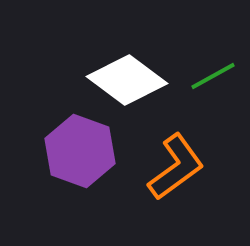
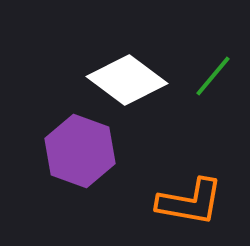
green line: rotated 21 degrees counterclockwise
orange L-shape: moved 14 px right, 35 px down; rotated 46 degrees clockwise
